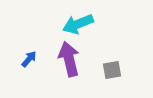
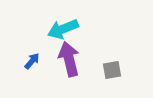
cyan arrow: moved 15 px left, 5 px down
blue arrow: moved 3 px right, 2 px down
